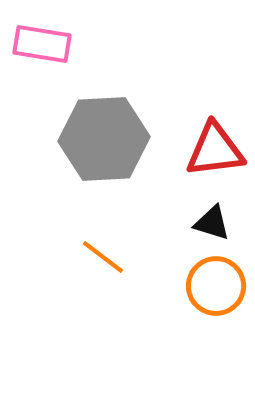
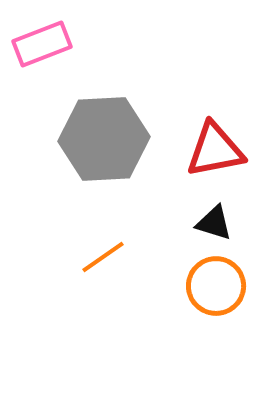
pink rectangle: rotated 30 degrees counterclockwise
red triangle: rotated 4 degrees counterclockwise
black triangle: moved 2 px right
orange line: rotated 72 degrees counterclockwise
